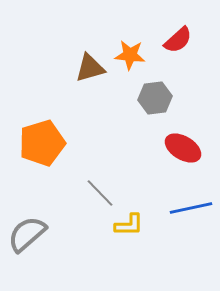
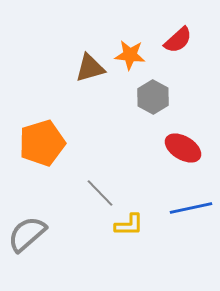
gray hexagon: moved 2 px left, 1 px up; rotated 24 degrees counterclockwise
